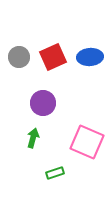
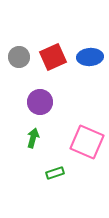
purple circle: moved 3 px left, 1 px up
